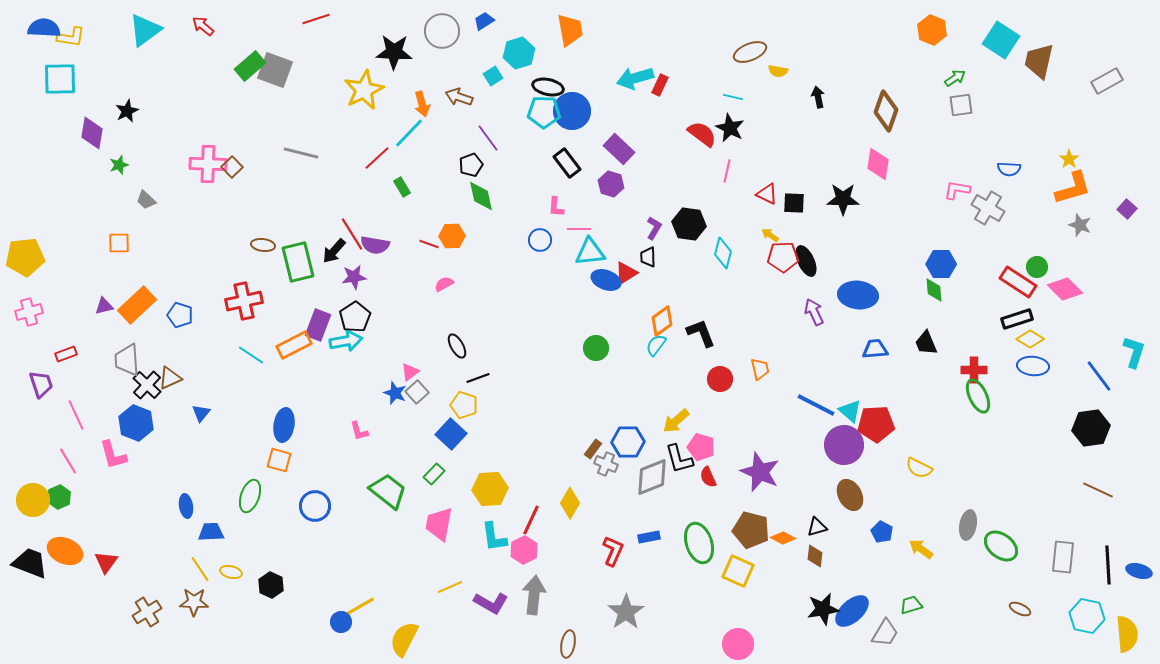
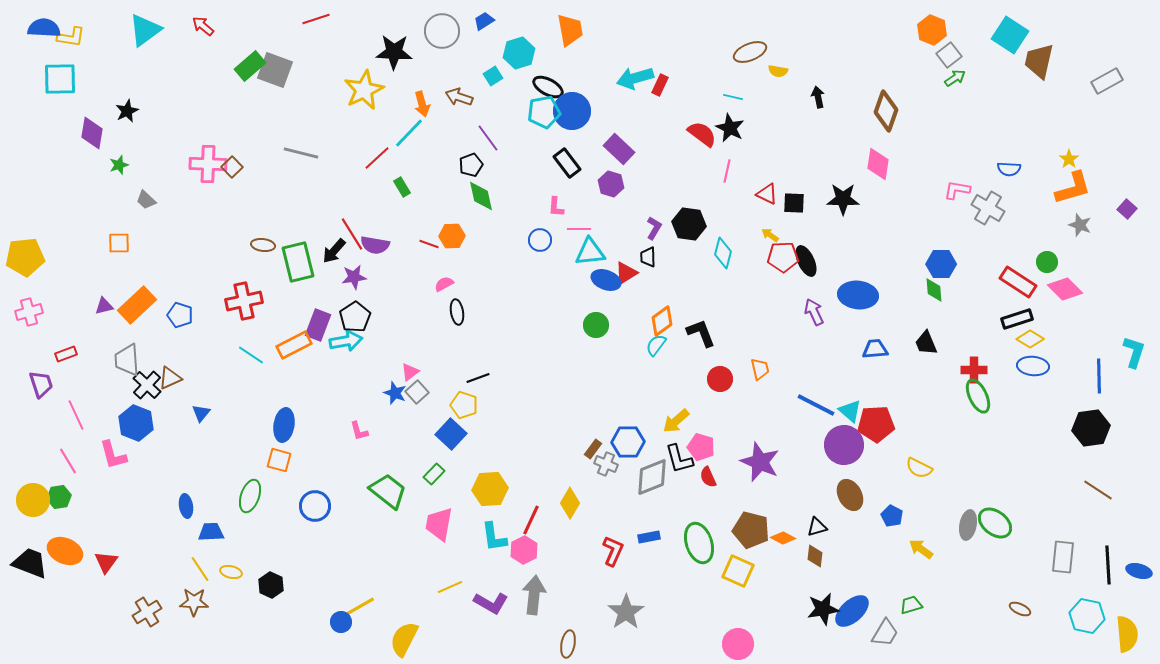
cyan square at (1001, 40): moved 9 px right, 5 px up
black ellipse at (548, 87): rotated 16 degrees clockwise
gray square at (961, 105): moved 12 px left, 50 px up; rotated 30 degrees counterclockwise
cyan pentagon at (544, 112): rotated 12 degrees counterclockwise
green circle at (1037, 267): moved 10 px right, 5 px up
black ellipse at (457, 346): moved 34 px up; rotated 20 degrees clockwise
green circle at (596, 348): moved 23 px up
blue line at (1099, 376): rotated 36 degrees clockwise
purple star at (760, 472): moved 10 px up
brown line at (1098, 490): rotated 8 degrees clockwise
green hexagon at (59, 497): rotated 15 degrees clockwise
blue pentagon at (882, 532): moved 10 px right, 16 px up
green ellipse at (1001, 546): moved 6 px left, 23 px up
